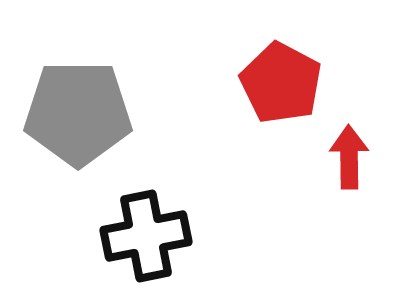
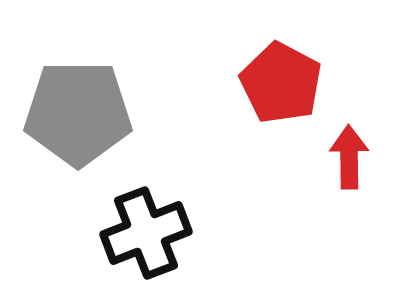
black cross: moved 3 px up; rotated 10 degrees counterclockwise
